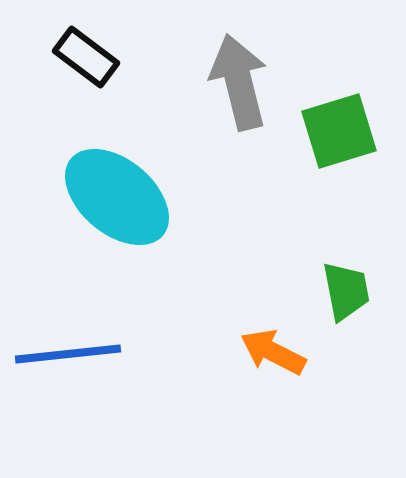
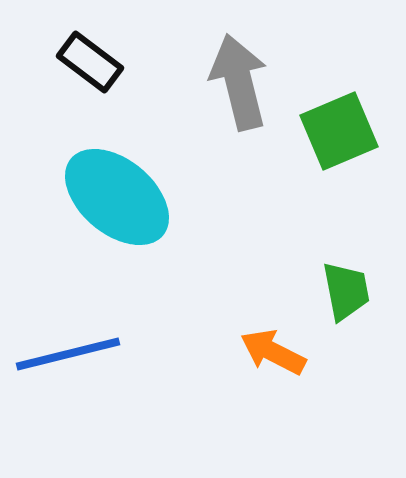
black rectangle: moved 4 px right, 5 px down
green square: rotated 6 degrees counterclockwise
blue line: rotated 8 degrees counterclockwise
